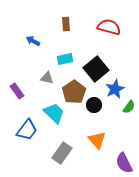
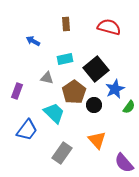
purple rectangle: rotated 56 degrees clockwise
purple semicircle: rotated 15 degrees counterclockwise
